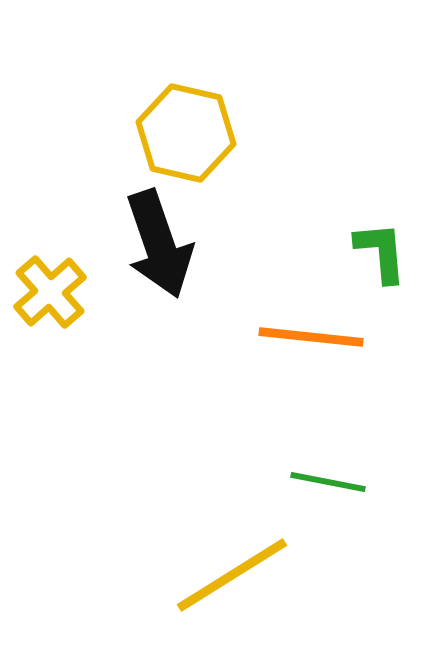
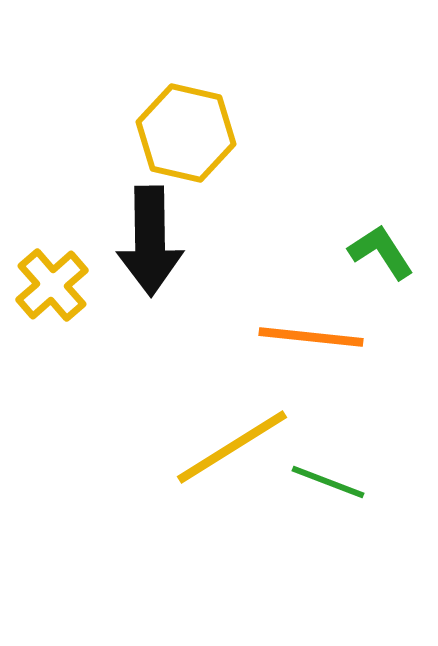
black arrow: moved 9 px left, 3 px up; rotated 18 degrees clockwise
green L-shape: rotated 28 degrees counterclockwise
yellow cross: moved 2 px right, 7 px up
green line: rotated 10 degrees clockwise
yellow line: moved 128 px up
